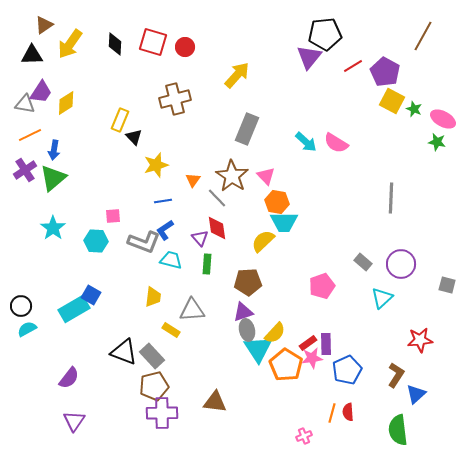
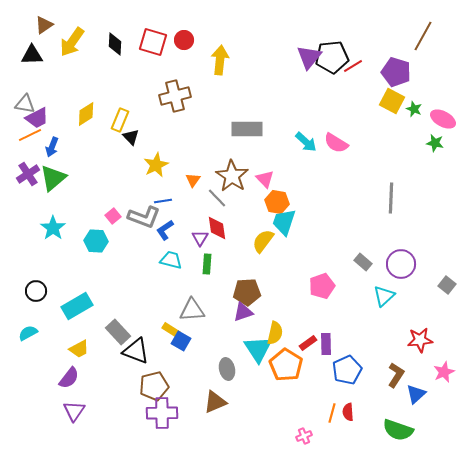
black pentagon at (325, 34): moved 7 px right, 23 px down
yellow arrow at (70, 44): moved 2 px right, 2 px up
red circle at (185, 47): moved 1 px left, 7 px up
purple pentagon at (385, 72): moved 11 px right; rotated 12 degrees counterclockwise
yellow arrow at (237, 75): moved 17 px left, 15 px up; rotated 36 degrees counterclockwise
purple trapezoid at (41, 92): moved 4 px left, 26 px down; rotated 30 degrees clockwise
brown cross at (175, 99): moved 3 px up
yellow diamond at (66, 103): moved 20 px right, 11 px down
gray rectangle at (247, 129): rotated 68 degrees clockwise
black triangle at (134, 137): moved 3 px left
green star at (437, 142): moved 2 px left, 1 px down
blue arrow at (54, 150): moved 2 px left, 3 px up; rotated 12 degrees clockwise
yellow star at (156, 165): rotated 10 degrees counterclockwise
purple cross at (25, 170): moved 3 px right, 4 px down
pink triangle at (266, 176): moved 1 px left, 3 px down
pink square at (113, 216): rotated 35 degrees counterclockwise
cyan trapezoid at (284, 222): rotated 108 degrees clockwise
purple triangle at (200, 238): rotated 12 degrees clockwise
yellow semicircle at (263, 241): rotated 10 degrees counterclockwise
gray L-shape at (144, 242): moved 25 px up
brown pentagon at (248, 282): moved 1 px left, 10 px down
gray square at (447, 285): rotated 24 degrees clockwise
blue square at (91, 295): moved 90 px right, 46 px down
yellow trapezoid at (153, 297): moved 74 px left, 52 px down; rotated 55 degrees clockwise
cyan triangle at (382, 298): moved 2 px right, 2 px up
black circle at (21, 306): moved 15 px right, 15 px up
cyan rectangle at (74, 309): moved 3 px right, 3 px up
cyan semicircle at (27, 329): moved 1 px right, 4 px down
gray ellipse at (247, 330): moved 20 px left, 39 px down
yellow semicircle at (275, 333): rotated 30 degrees counterclockwise
black triangle at (124, 352): moved 12 px right, 1 px up
gray rectangle at (152, 356): moved 34 px left, 24 px up
pink star at (312, 358): moved 132 px right, 14 px down; rotated 15 degrees counterclockwise
brown triangle at (215, 402): rotated 30 degrees counterclockwise
purple triangle at (74, 421): moved 10 px up
green semicircle at (398, 430): rotated 64 degrees counterclockwise
